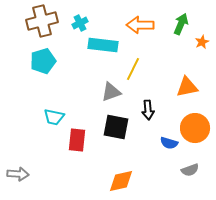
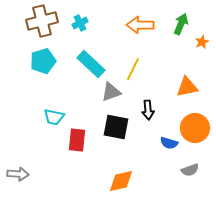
cyan rectangle: moved 12 px left, 19 px down; rotated 36 degrees clockwise
